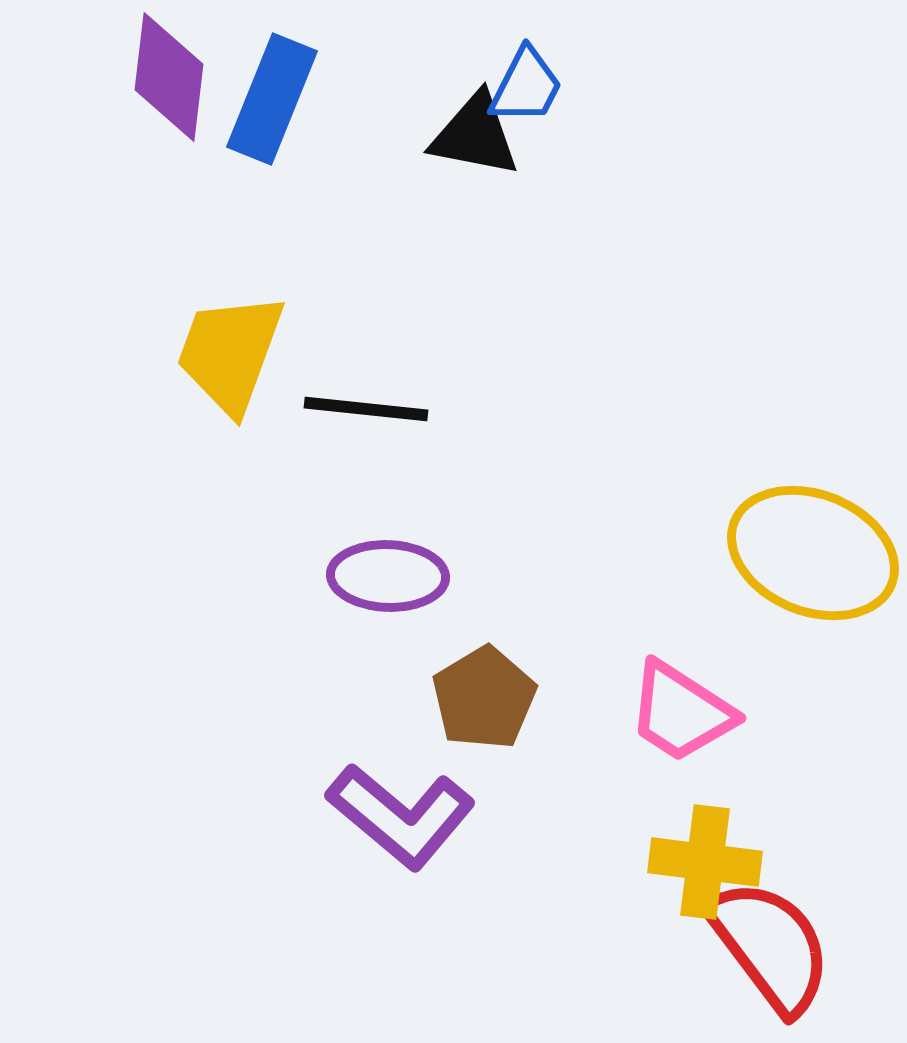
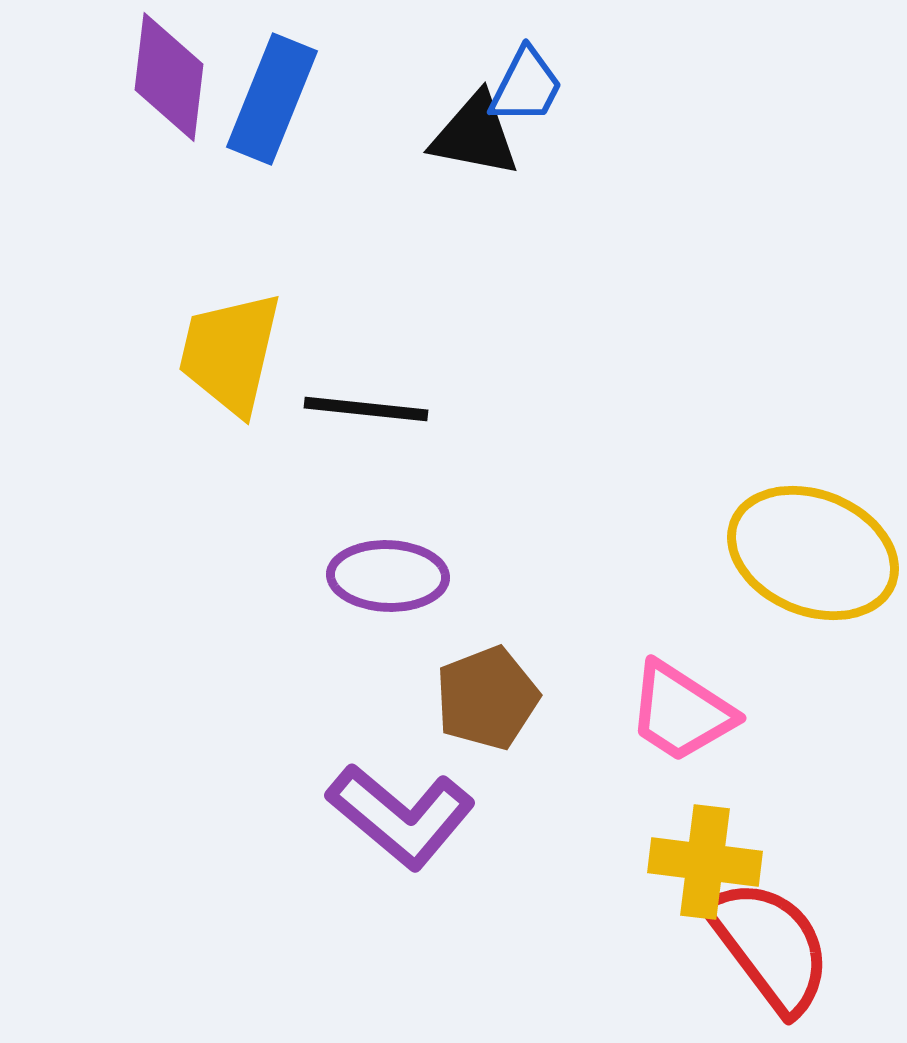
yellow trapezoid: rotated 7 degrees counterclockwise
brown pentagon: moved 3 px right; rotated 10 degrees clockwise
